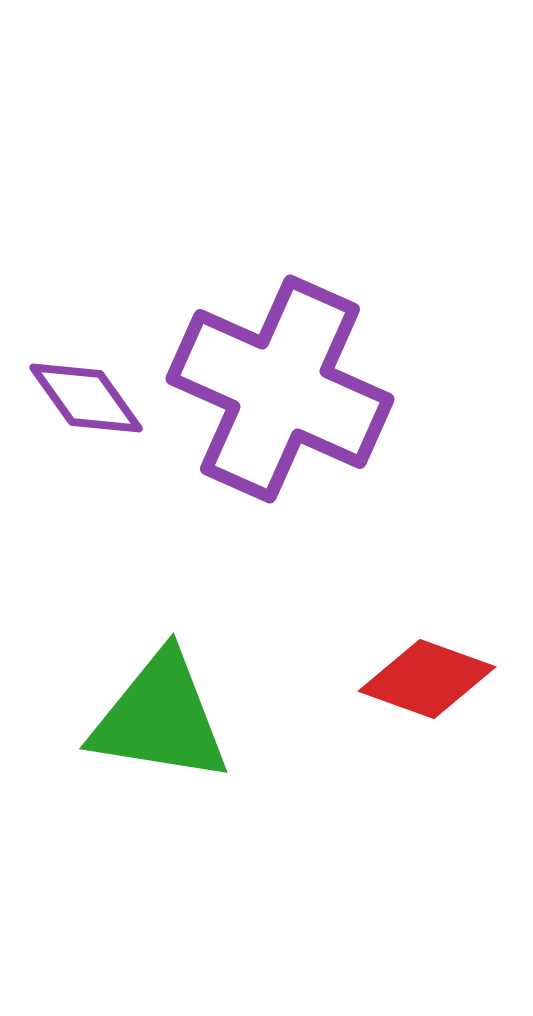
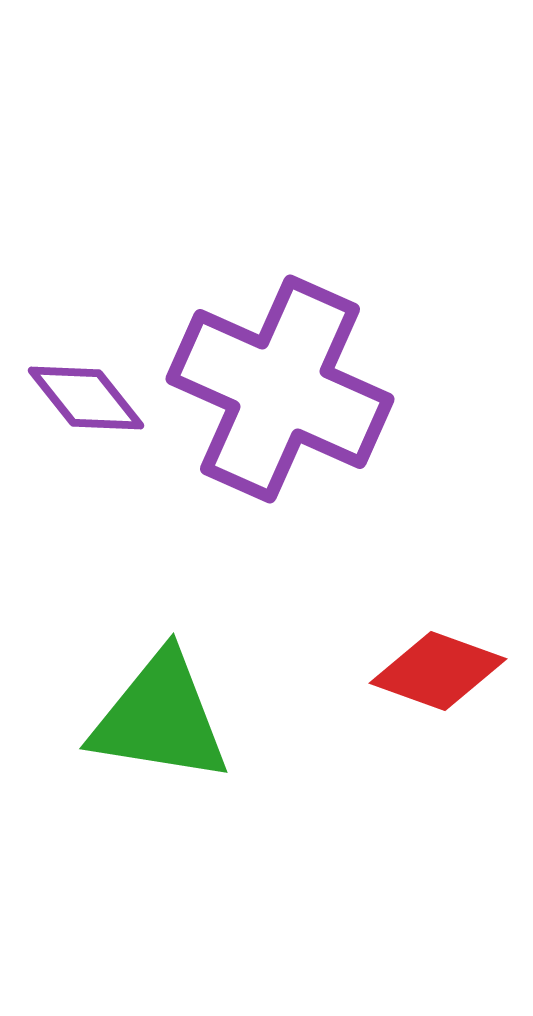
purple diamond: rotated 3 degrees counterclockwise
red diamond: moved 11 px right, 8 px up
